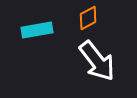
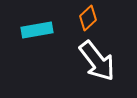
orange diamond: rotated 15 degrees counterclockwise
